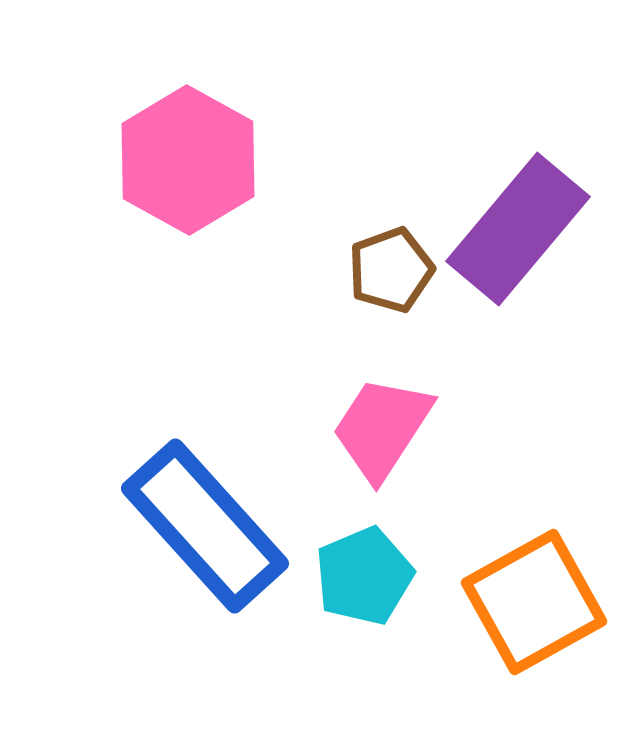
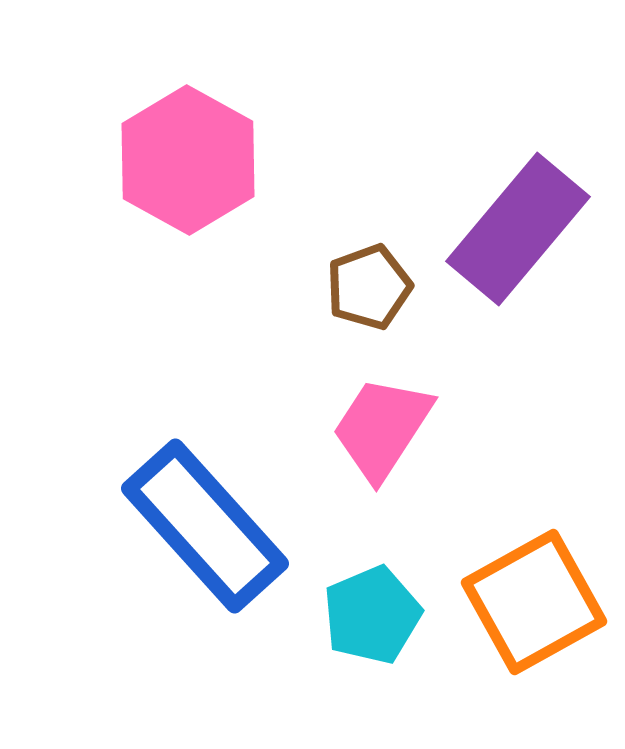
brown pentagon: moved 22 px left, 17 px down
cyan pentagon: moved 8 px right, 39 px down
